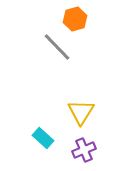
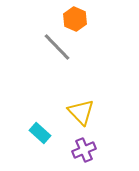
orange hexagon: rotated 20 degrees counterclockwise
yellow triangle: rotated 16 degrees counterclockwise
cyan rectangle: moved 3 px left, 5 px up
